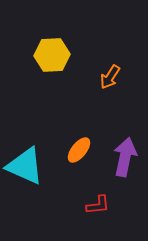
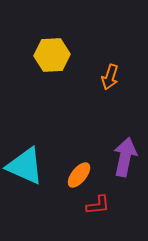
orange arrow: rotated 15 degrees counterclockwise
orange ellipse: moved 25 px down
